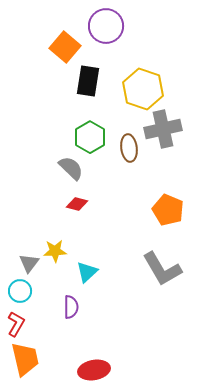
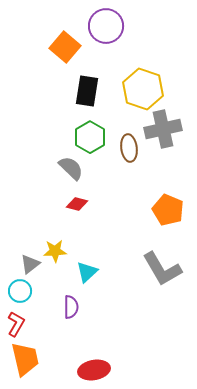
black rectangle: moved 1 px left, 10 px down
gray triangle: moved 1 px right, 1 px down; rotated 15 degrees clockwise
